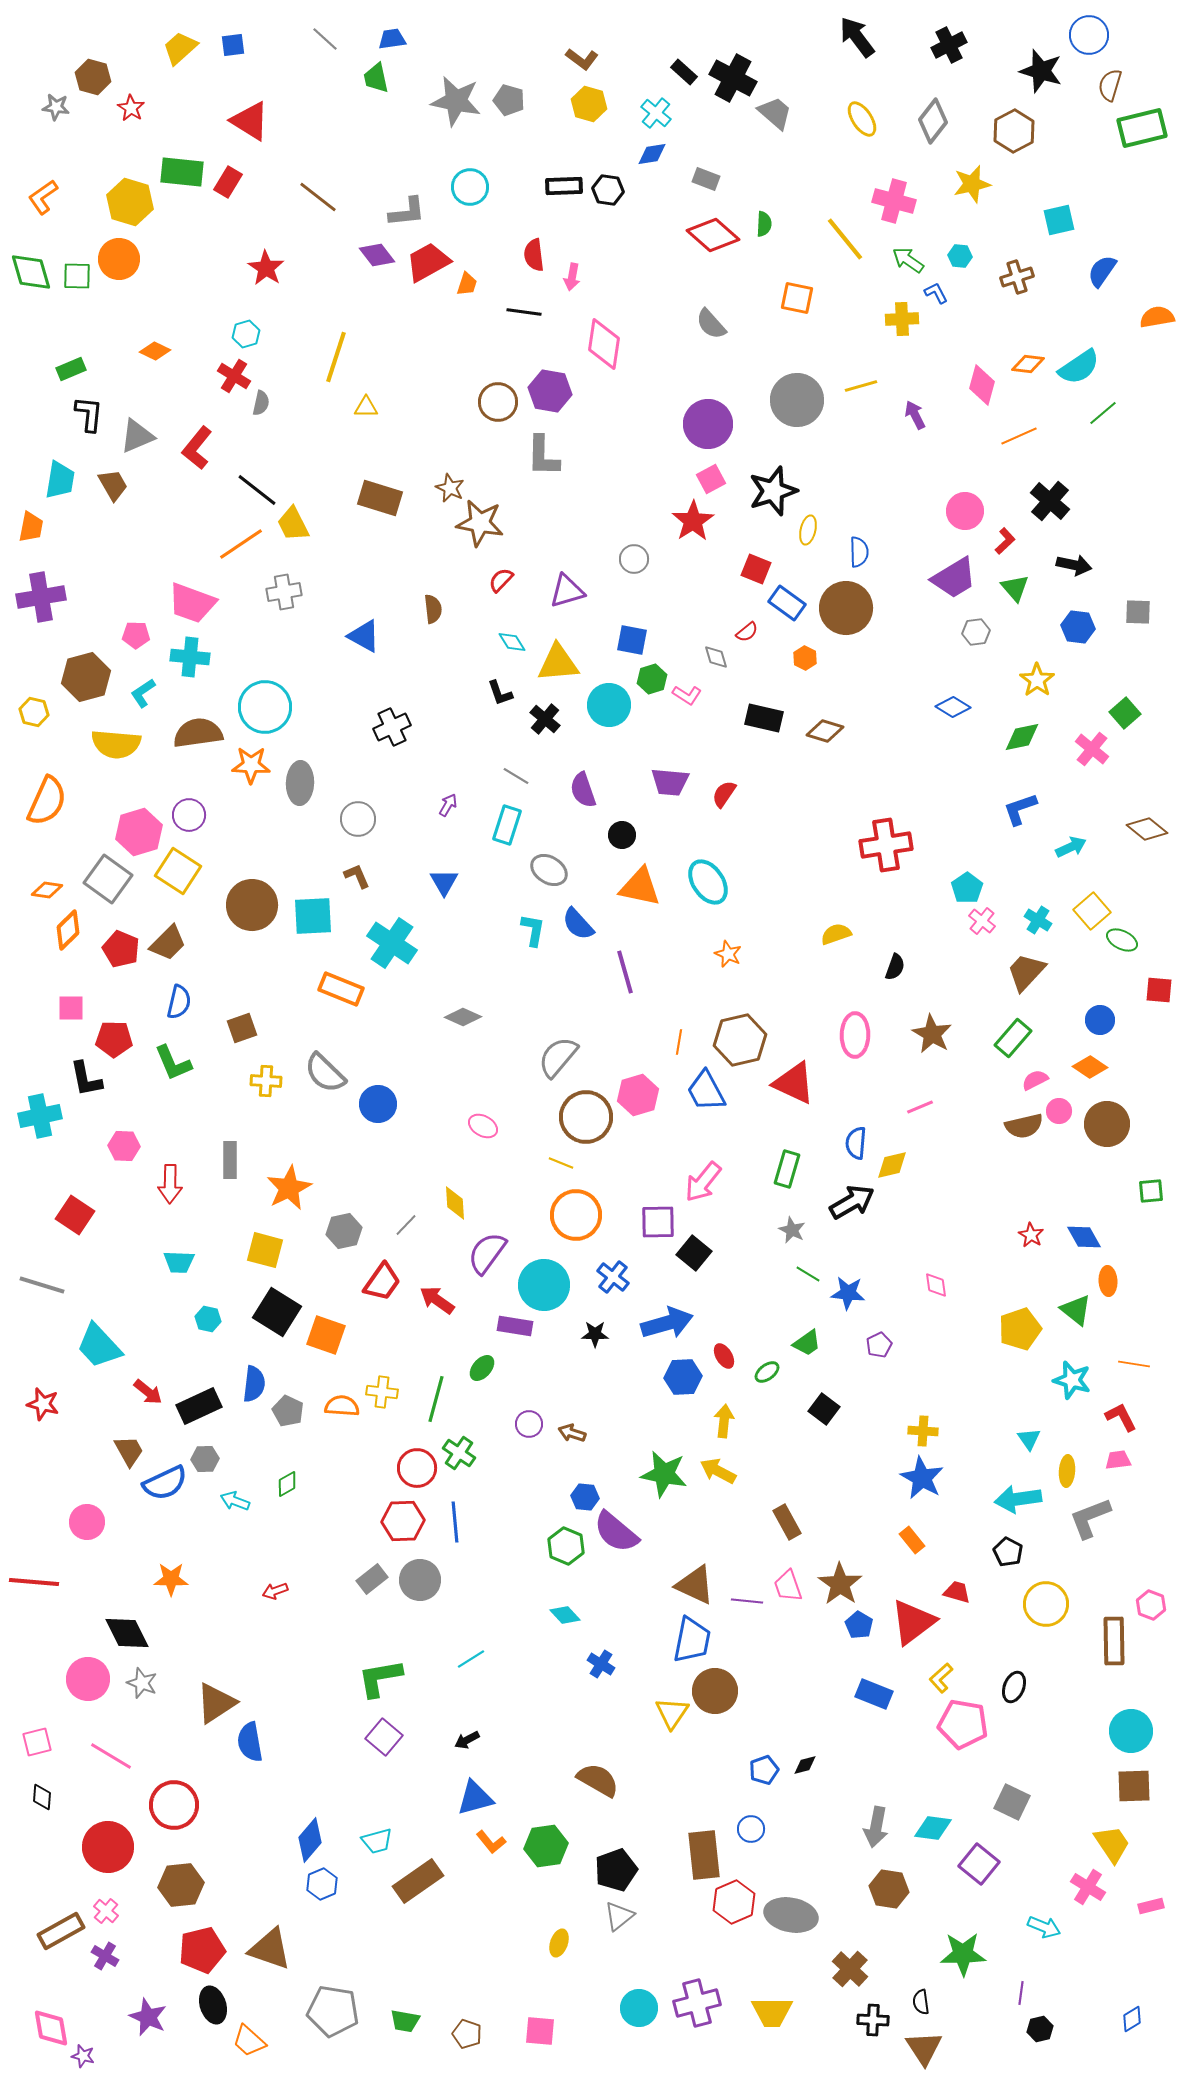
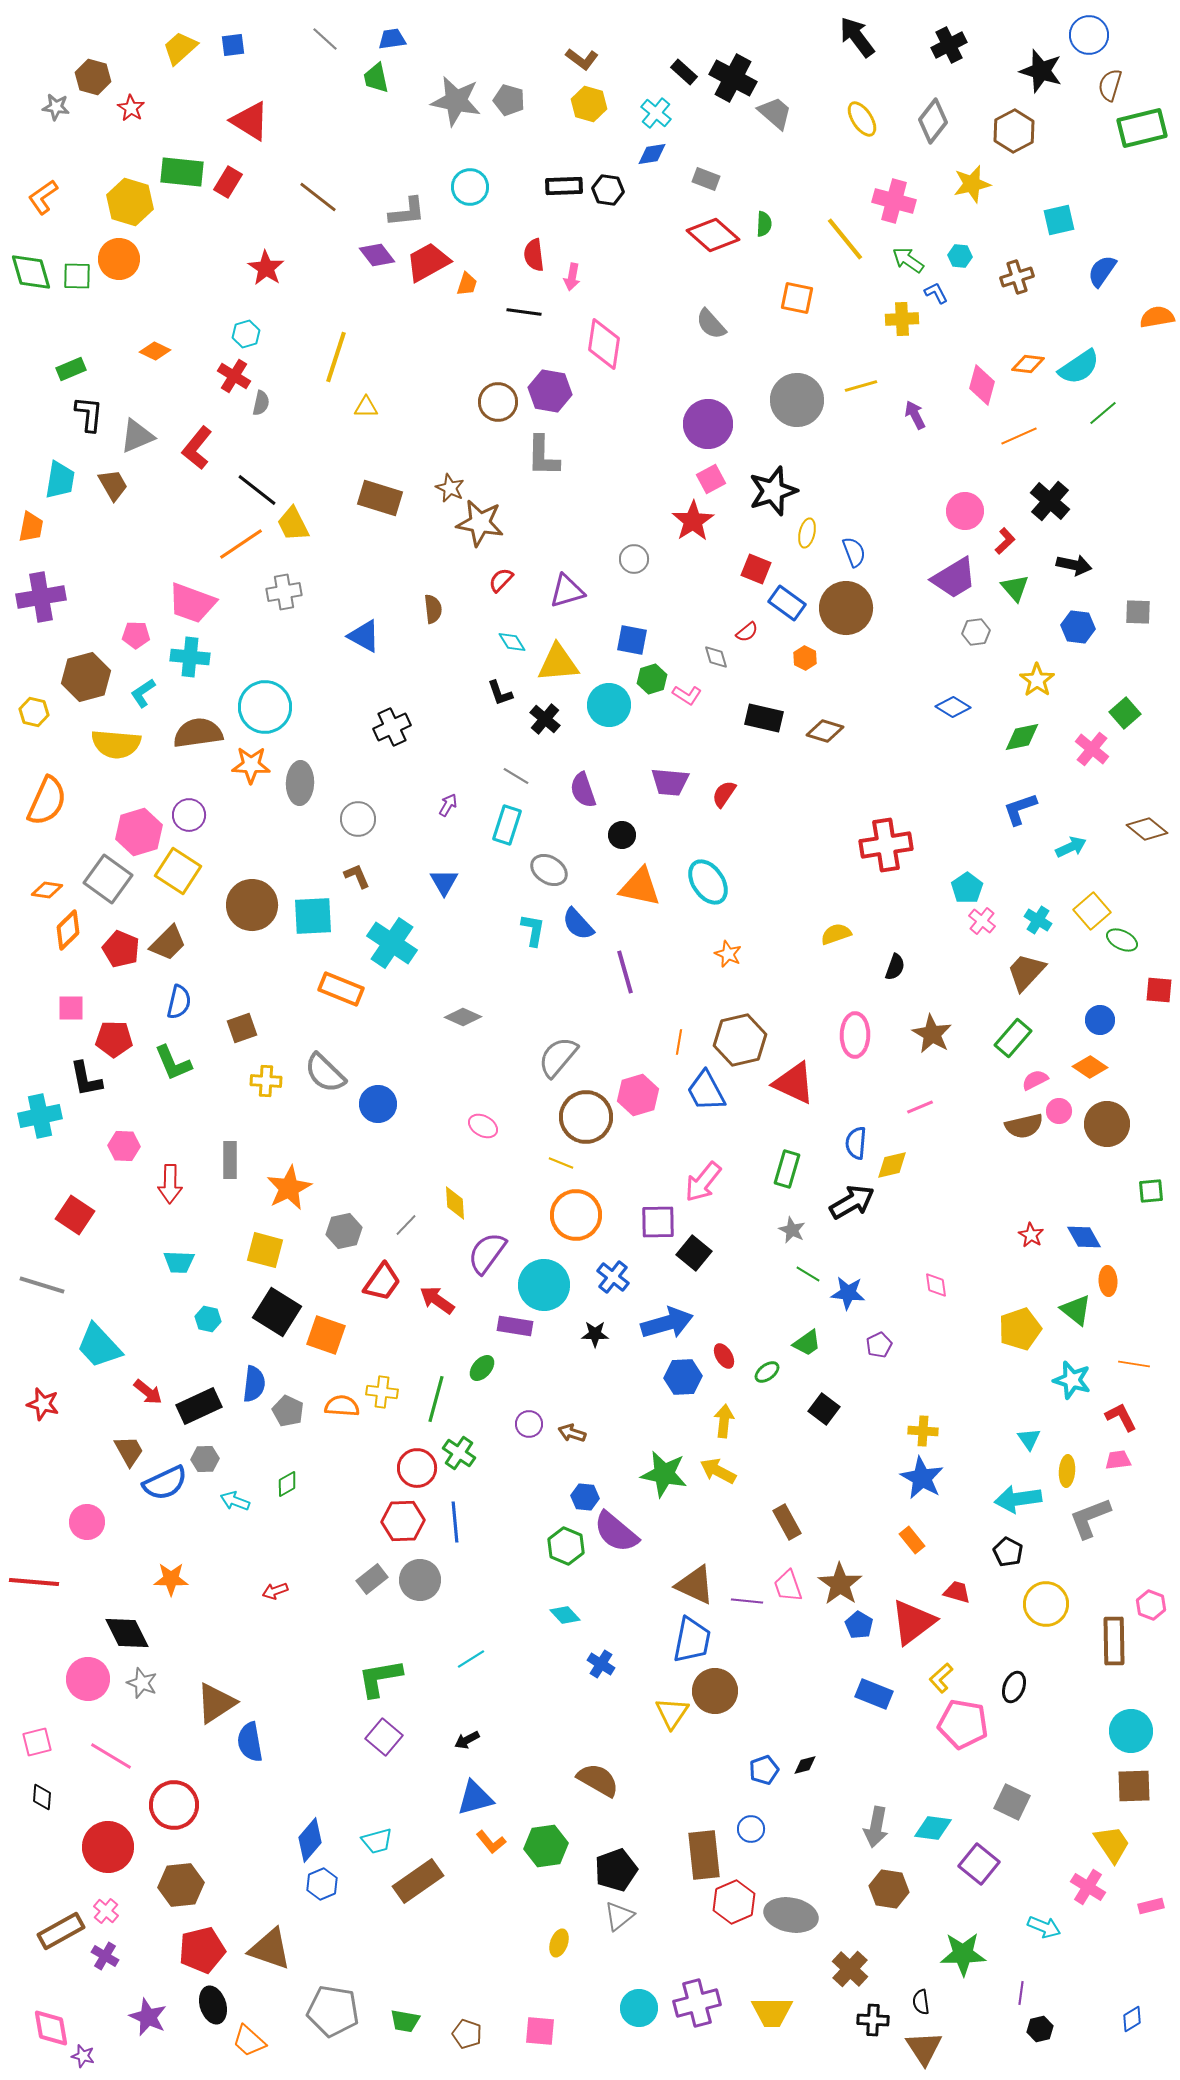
yellow ellipse at (808, 530): moved 1 px left, 3 px down
blue semicircle at (859, 552): moved 5 px left; rotated 20 degrees counterclockwise
